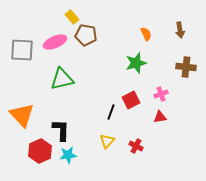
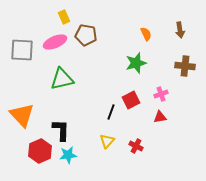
yellow rectangle: moved 8 px left; rotated 16 degrees clockwise
brown cross: moved 1 px left, 1 px up
